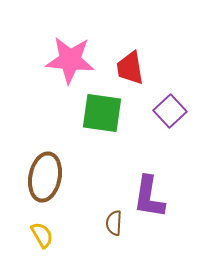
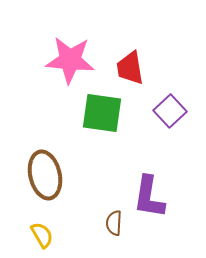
brown ellipse: moved 2 px up; rotated 24 degrees counterclockwise
